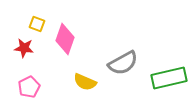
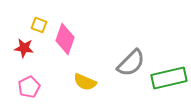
yellow square: moved 2 px right, 1 px down
gray semicircle: moved 8 px right; rotated 16 degrees counterclockwise
